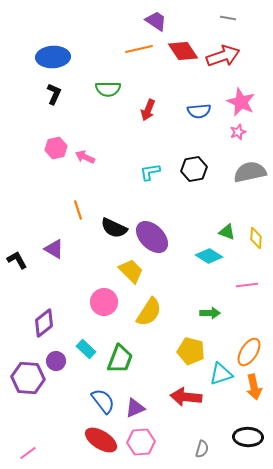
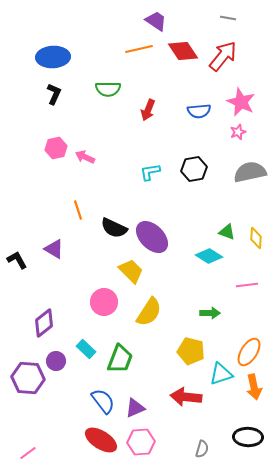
red arrow at (223, 56): rotated 32 degrees counterclockwise
